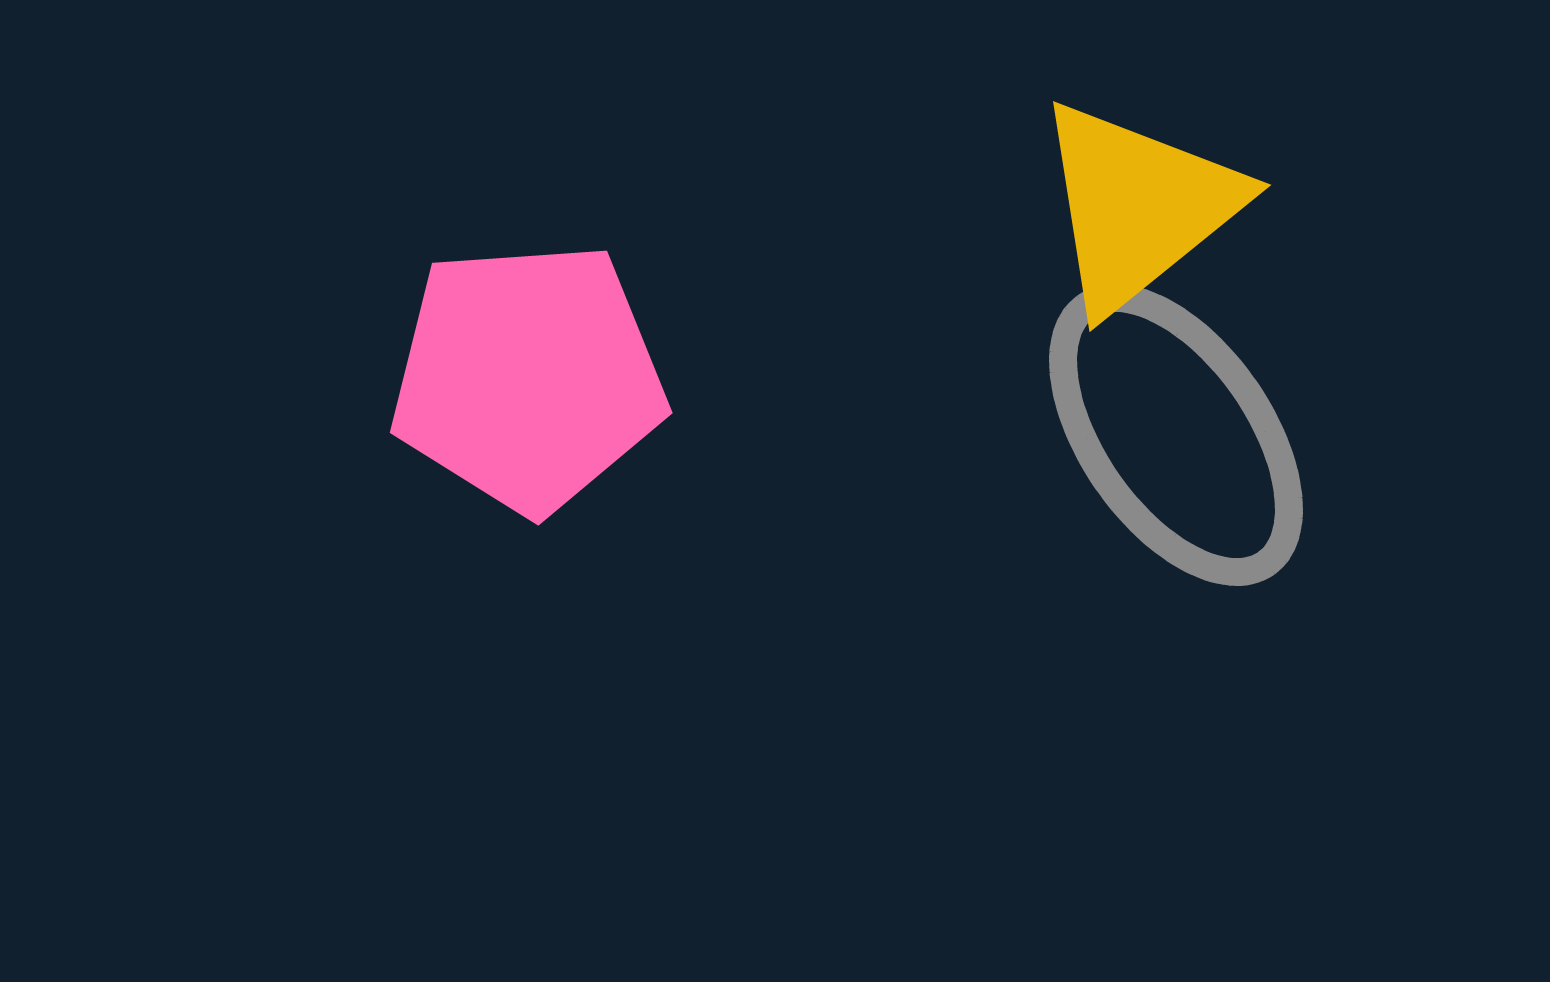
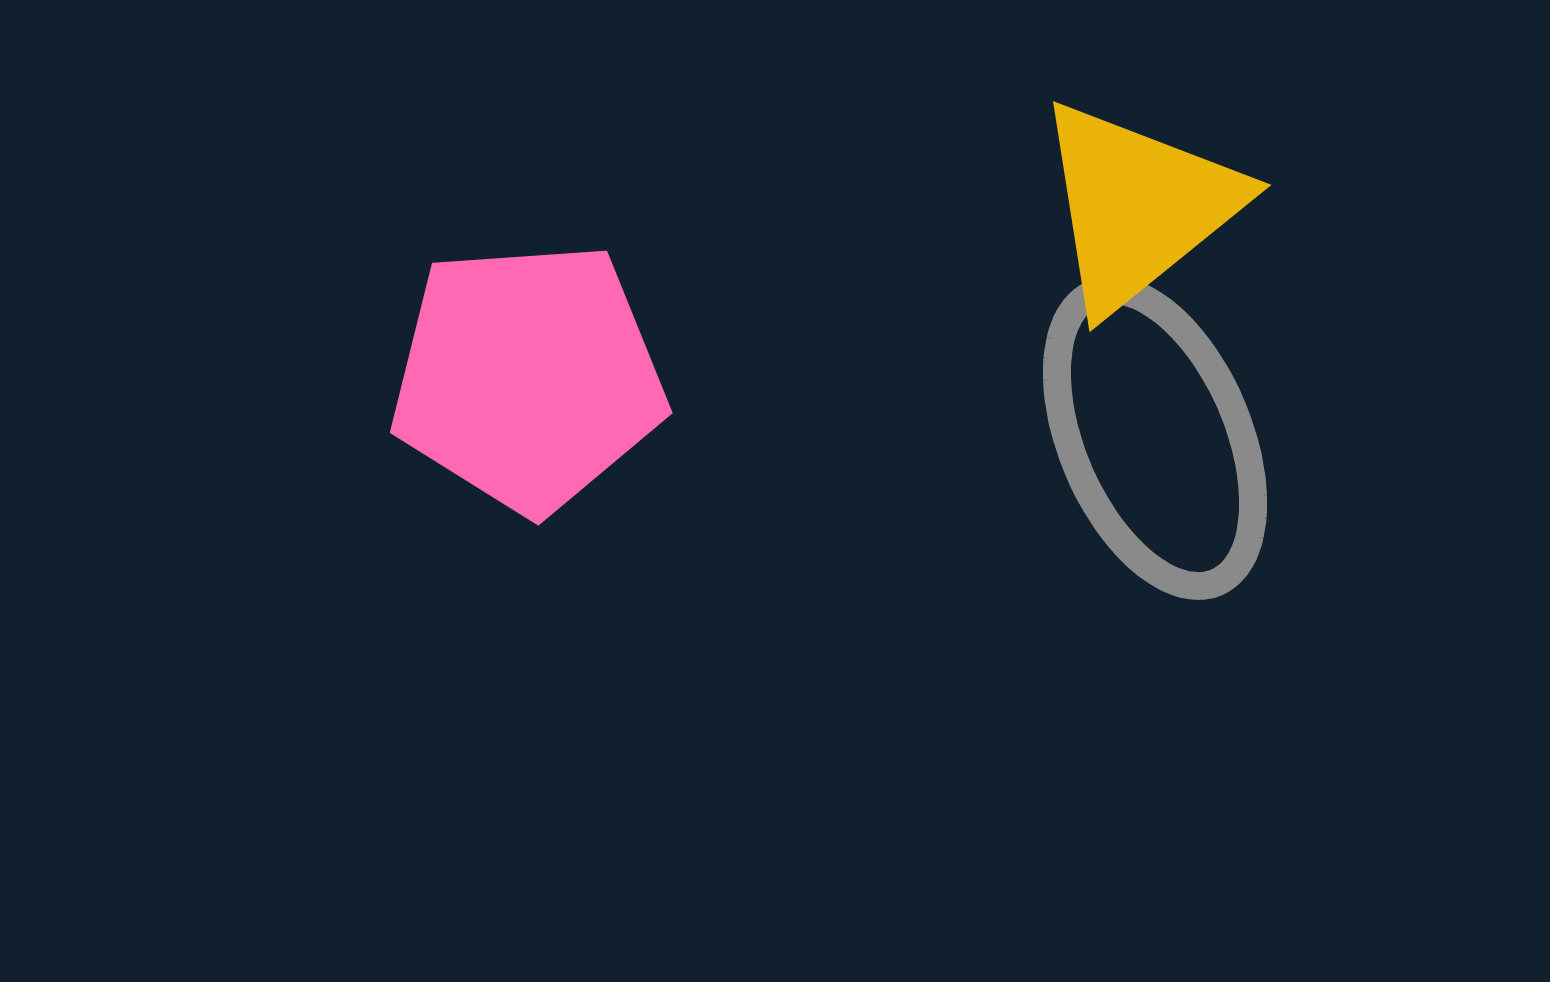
gray ellipse: moved 21 px left, 3 px down; rotated 12 degrees clockwise
